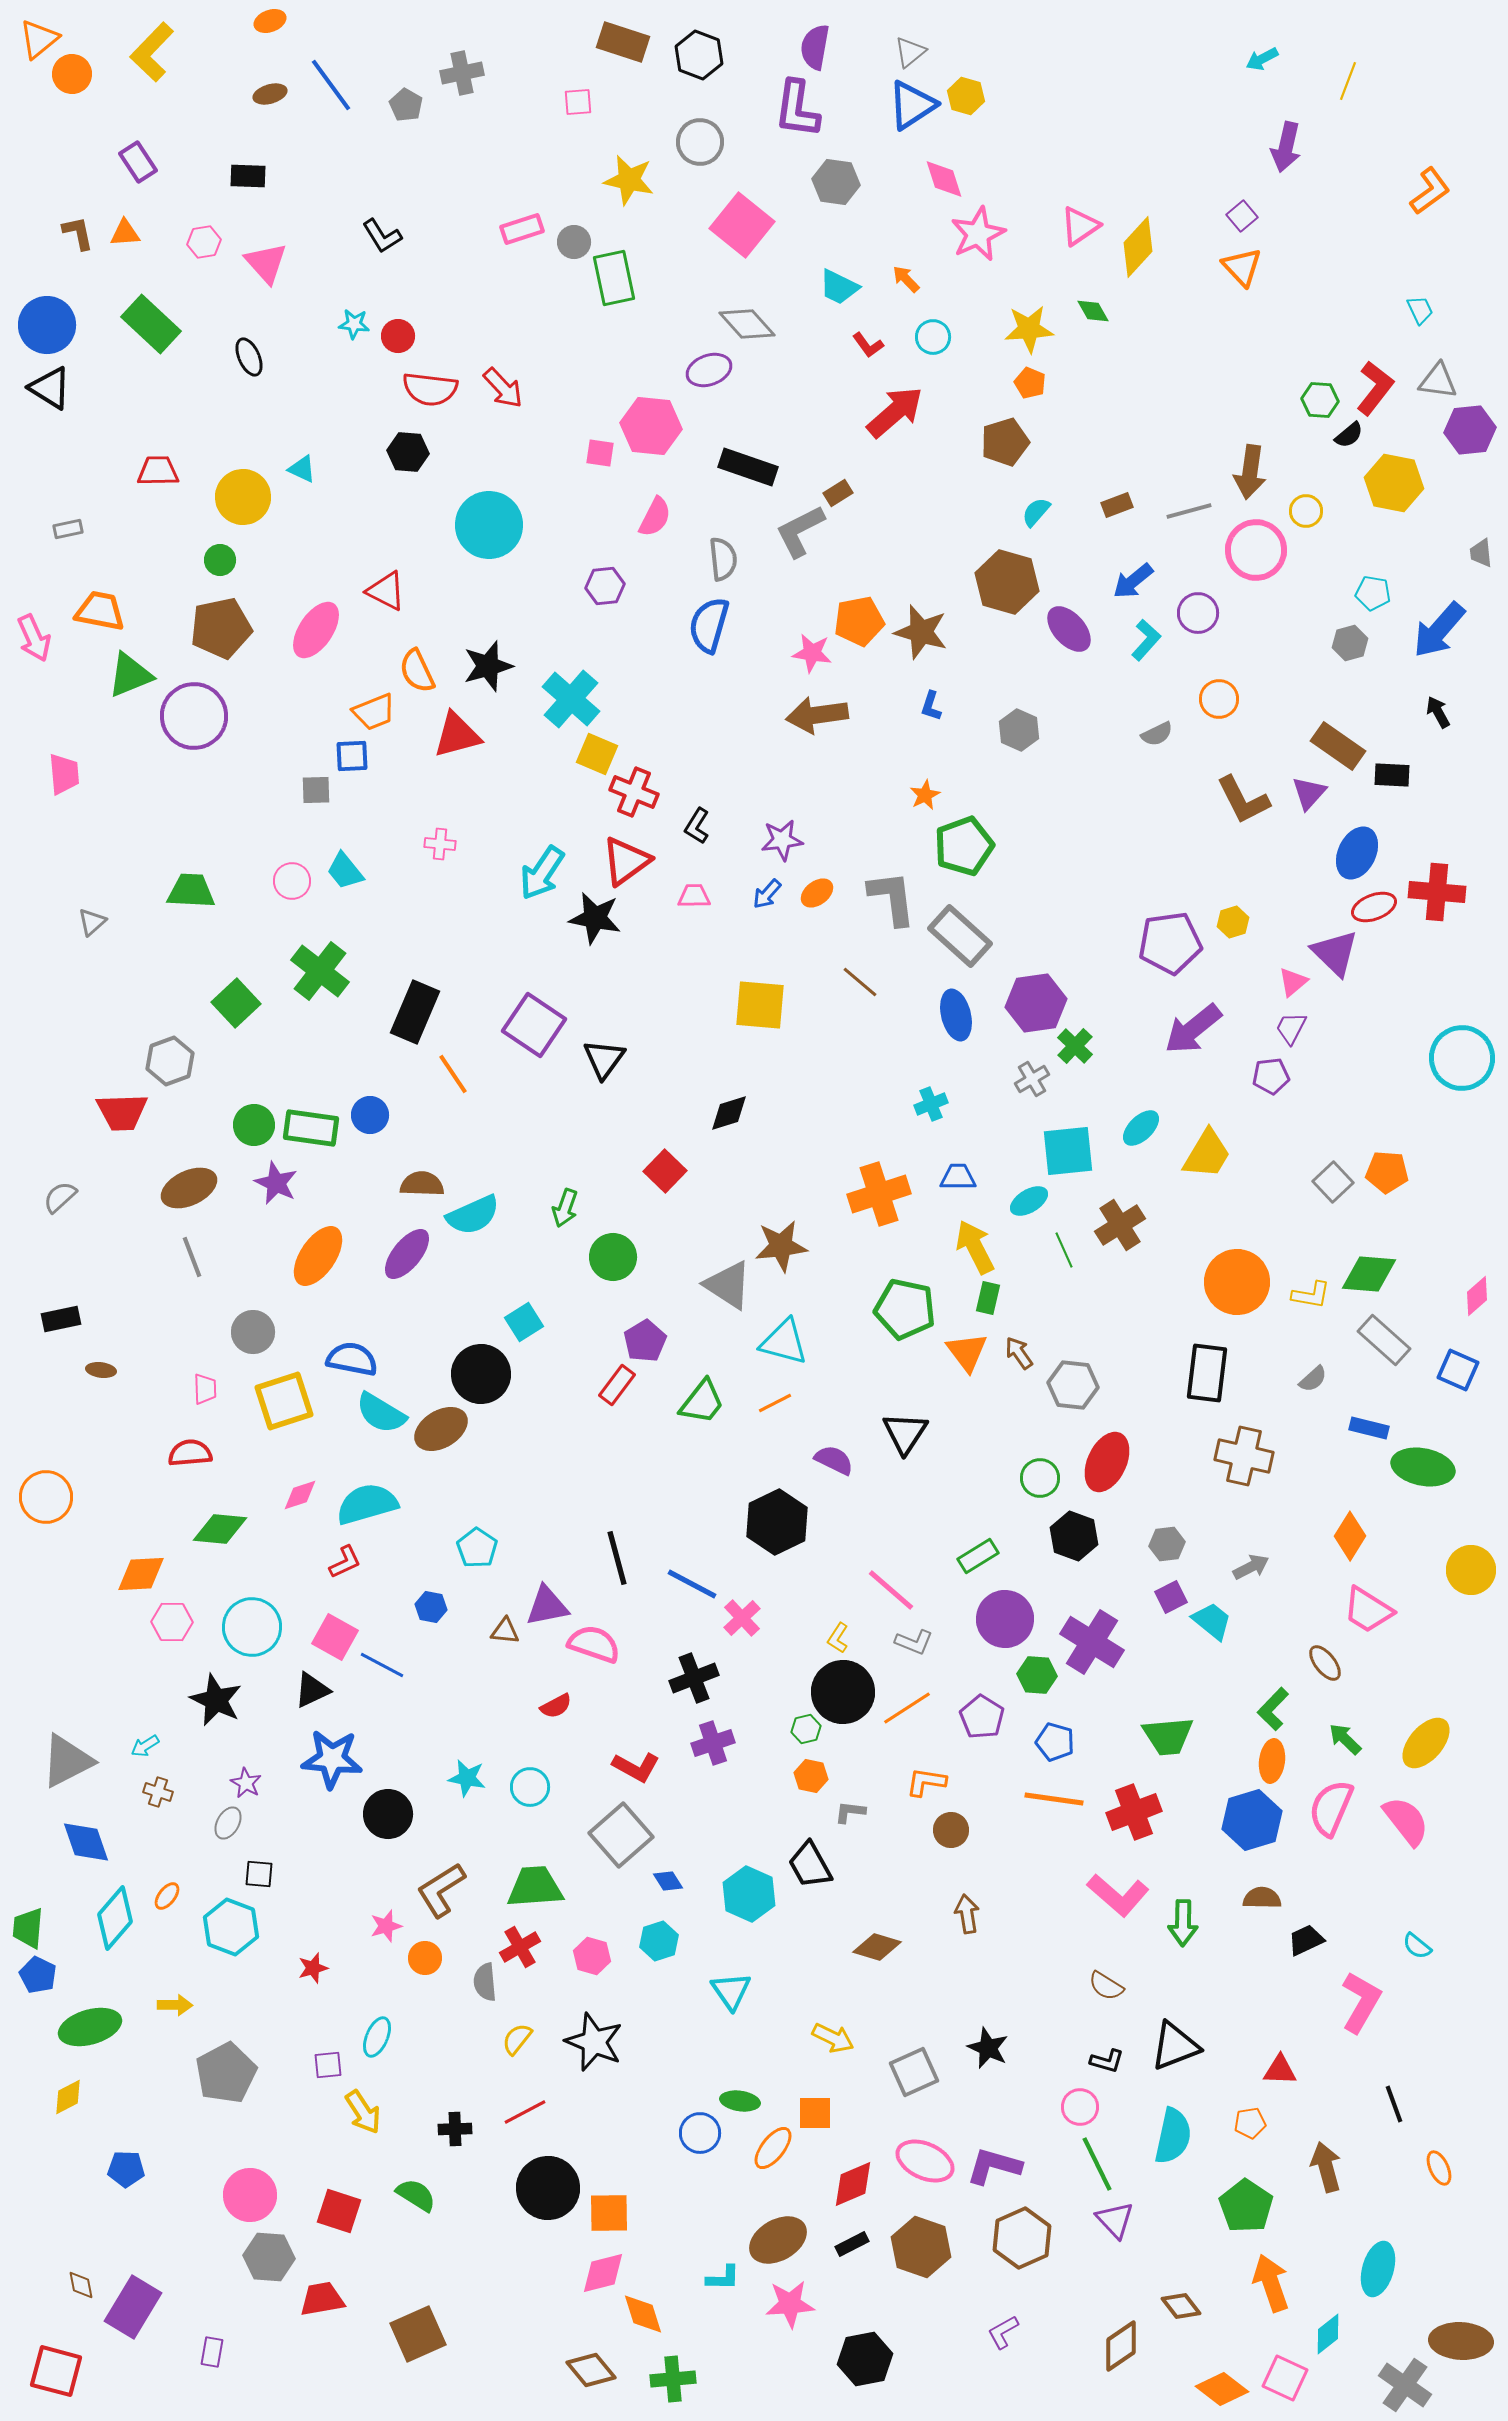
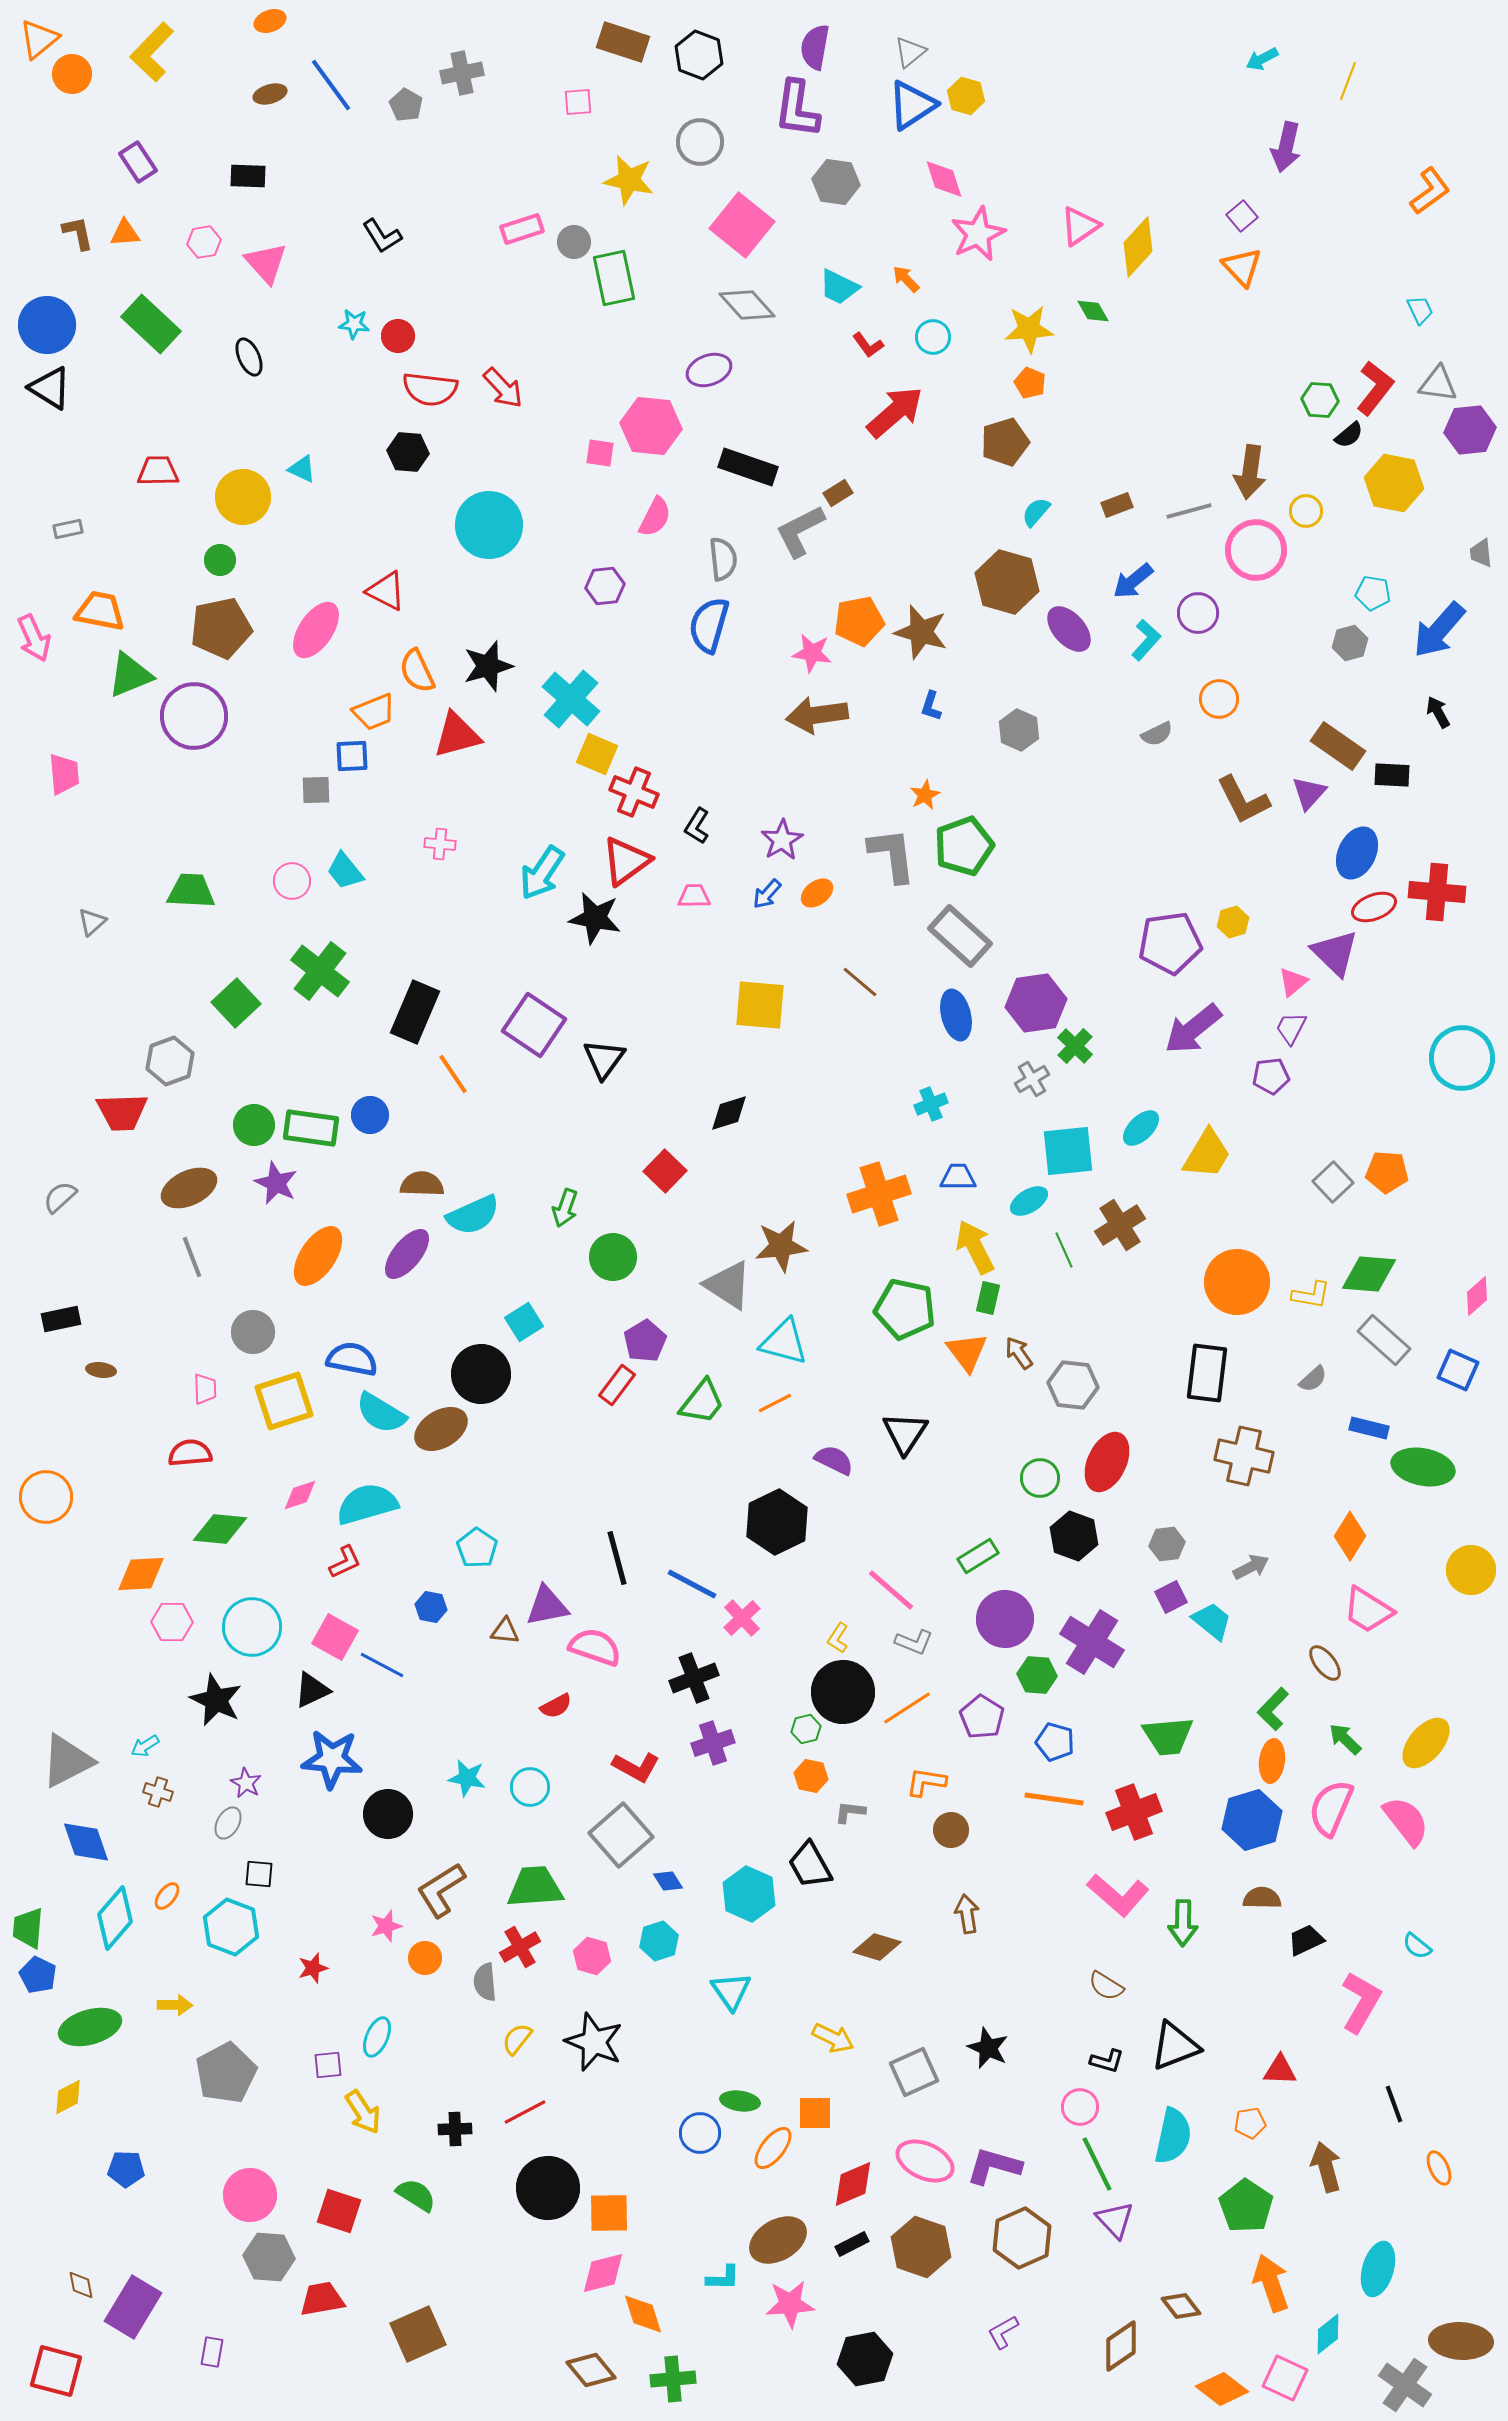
gray diamond at (747, 324): moved 19 px up
gray triangle at (1438, 381): moved 3 px down
purple star at (782, 840): rotated 24 degrees counterclockwise
gray L-shape at (892, 898): moved 43 px up
pink semicircle at (594, 1644): moved 1 px right, 3 px down
